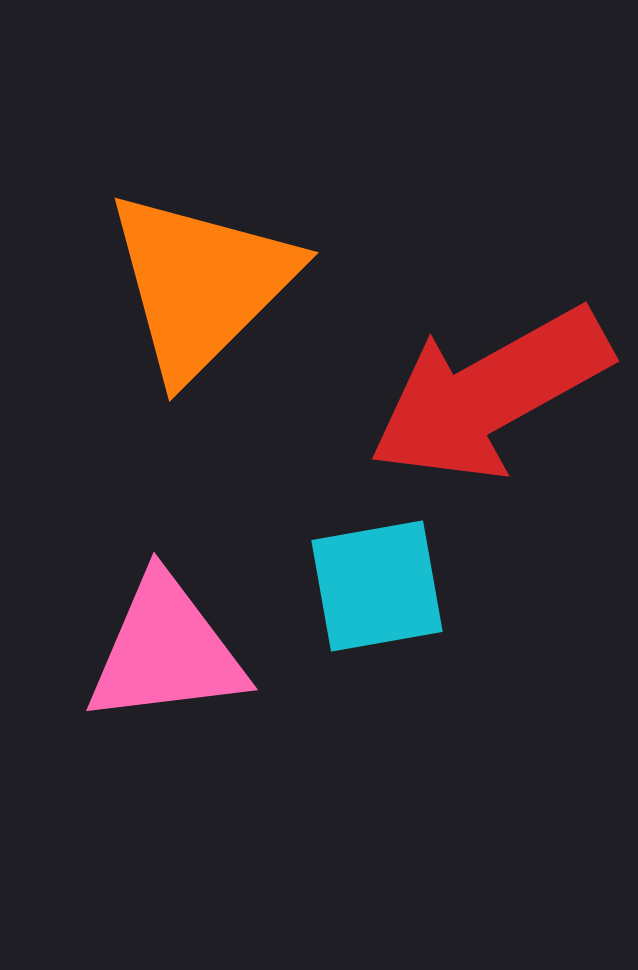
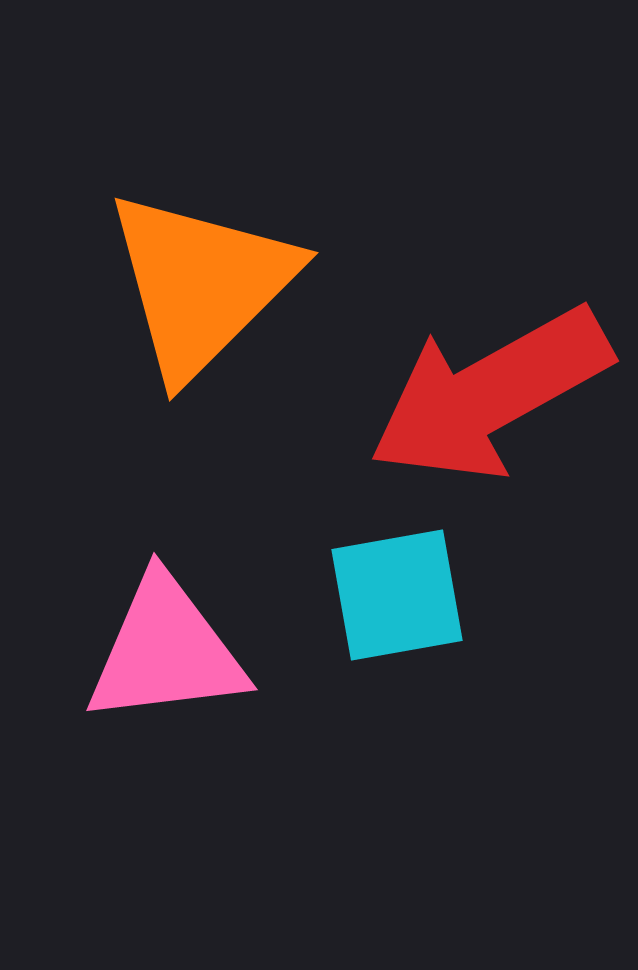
cyan square: moved 20 px right, 9 px down
